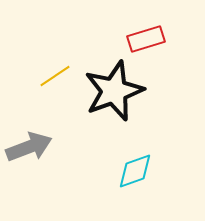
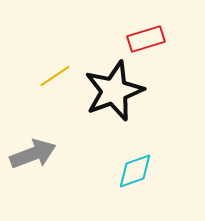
gray arrow: moved 4 px right, 7 px down
